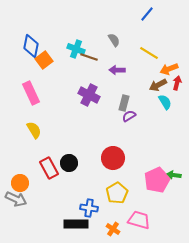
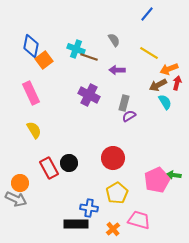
orange cross: rotated 16 degrees clockwise
